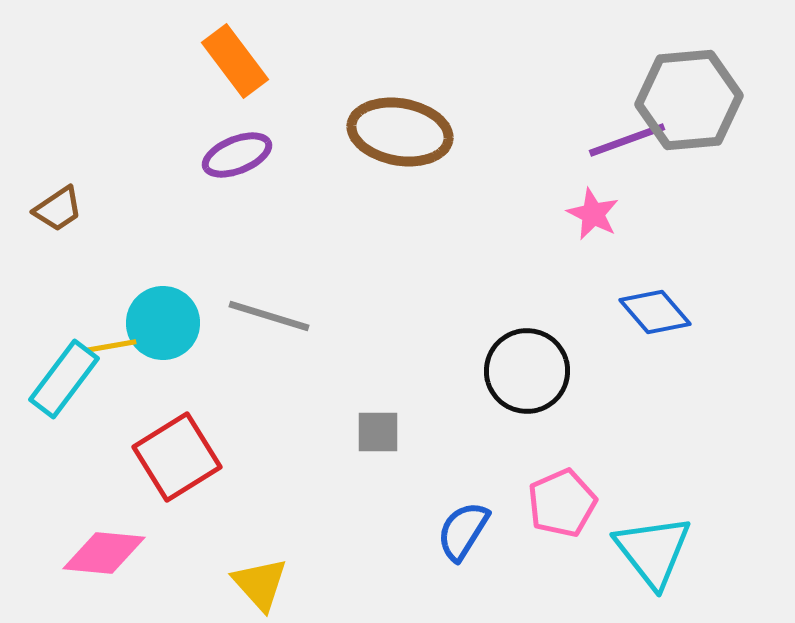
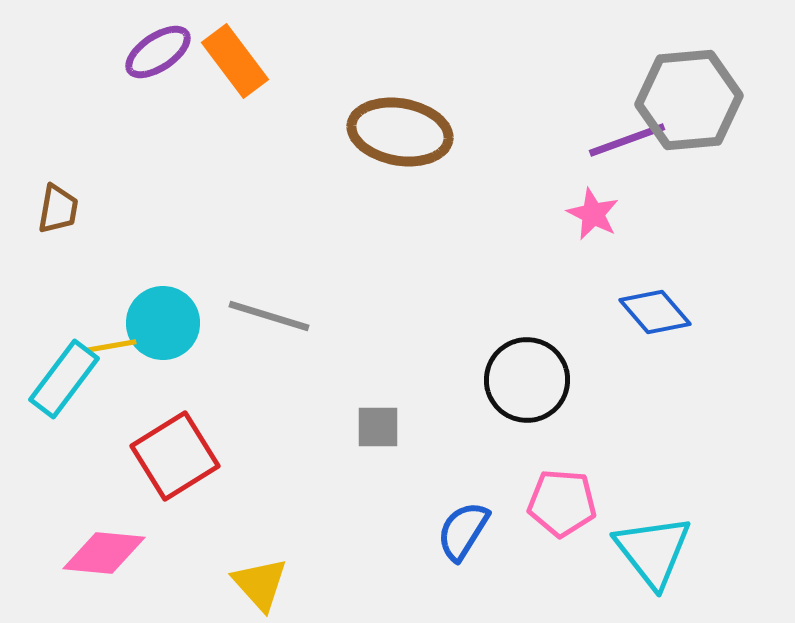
purple ellipse: moved 79 px left, 103 px up; rotated 12 degrees counterclockwise
brown trapezoid: rotated 46 degrees counterclockwise
black circle: moved 9 px down
gray square: moved 5 px up
red square: moved 2 px left, 1 px up
pink pentagon: rotated 28 degrees clockwise
